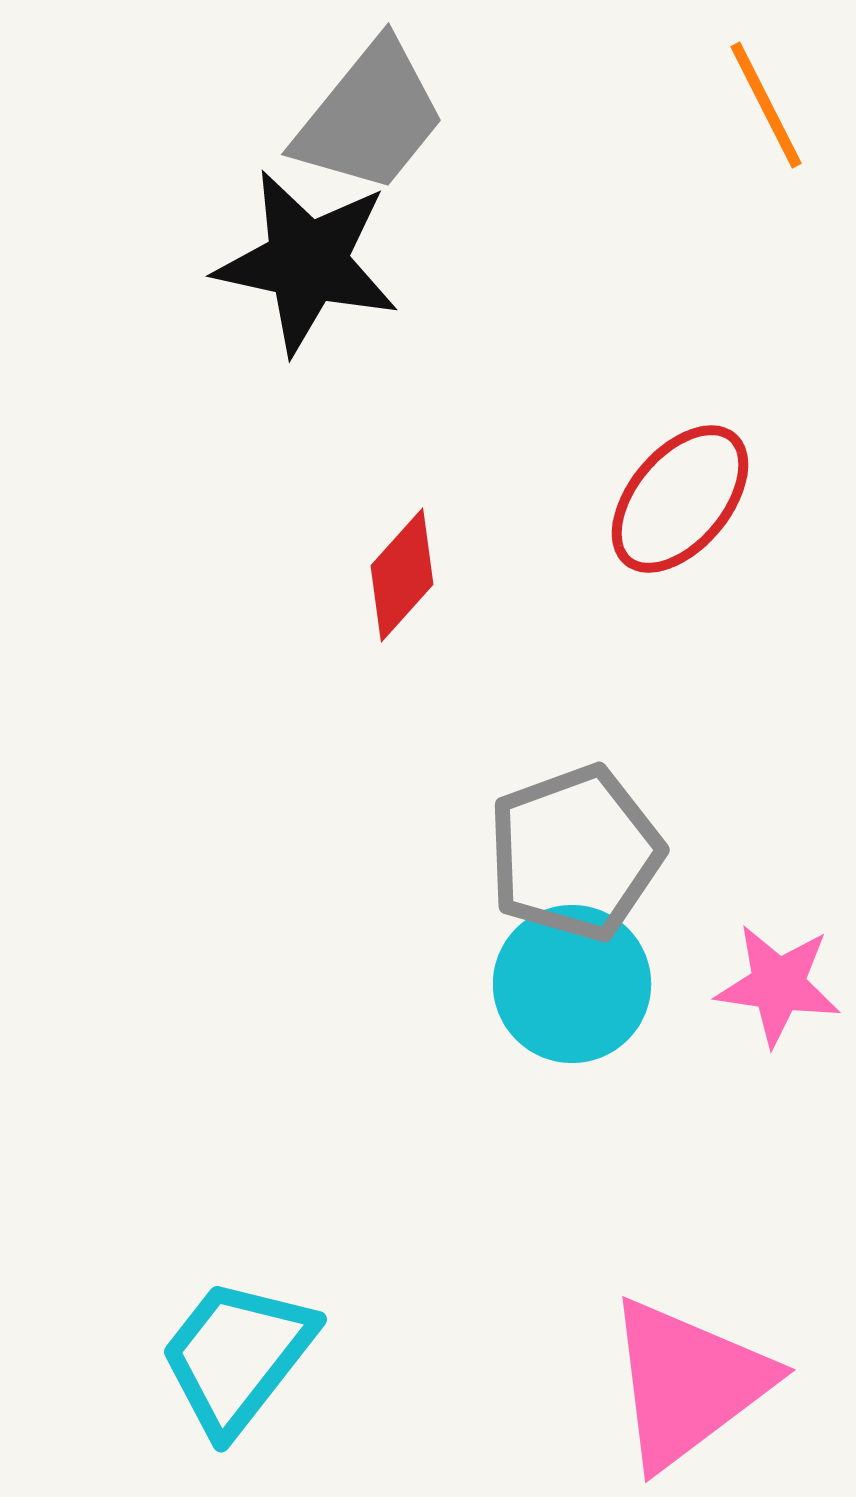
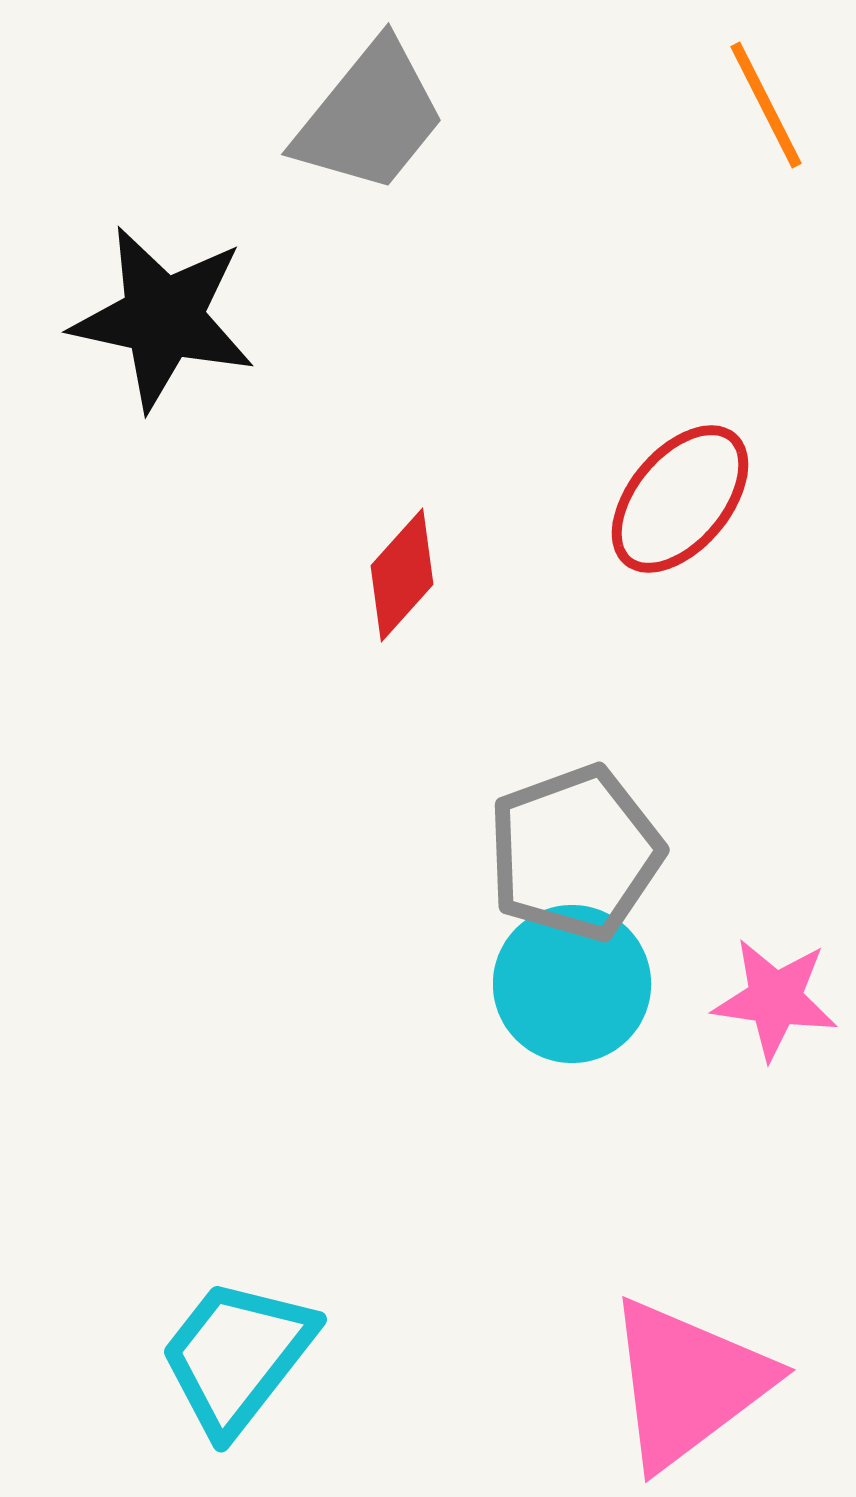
black star: moved 144 px left, 56 px down
pink star: moved 3 px left, 14 px down
